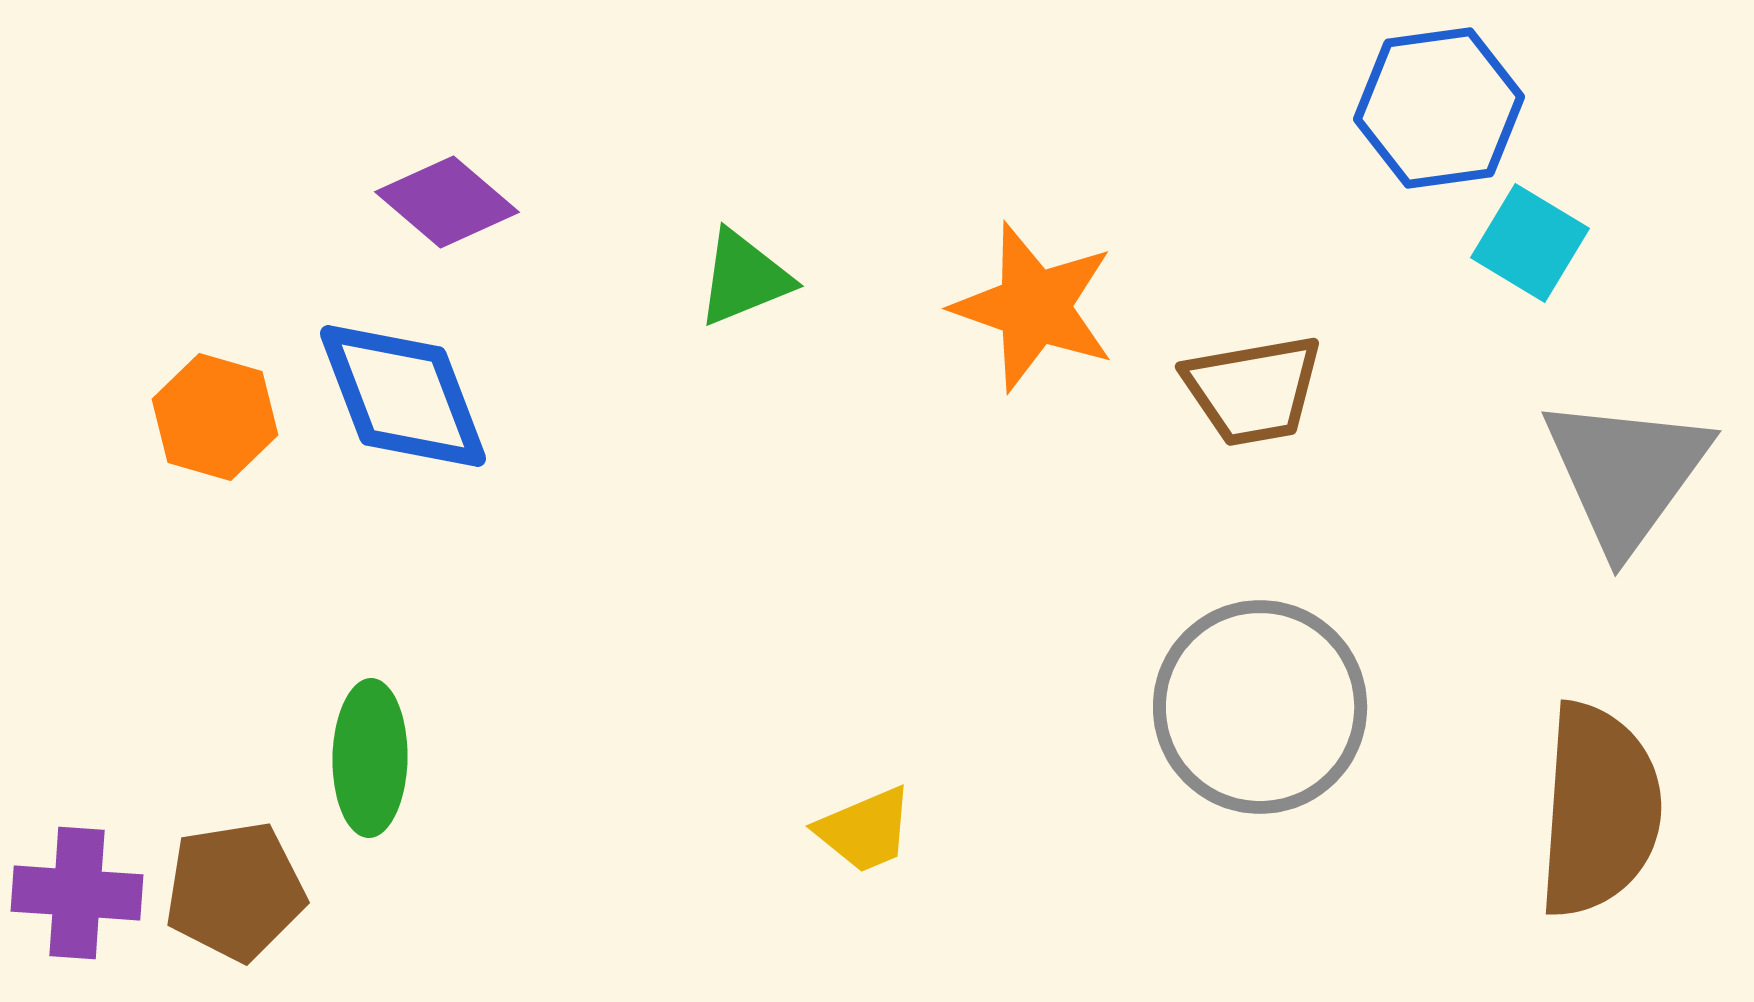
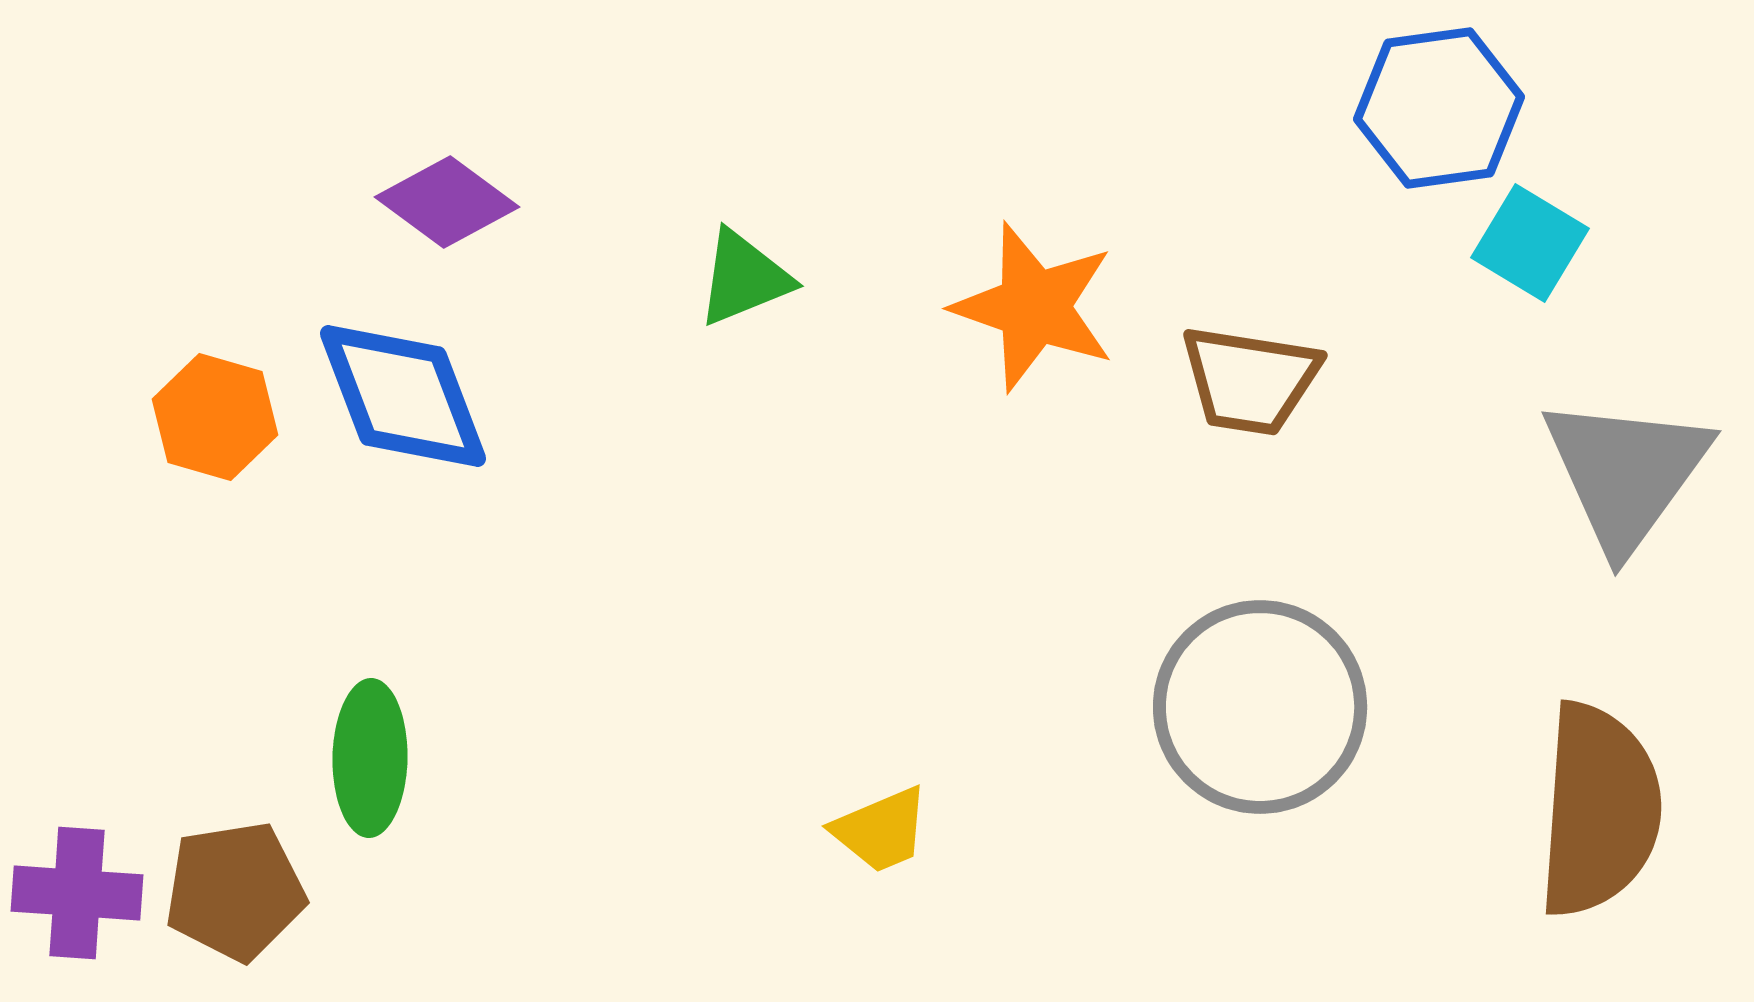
purple diamond: rotated 4 degrees counterclockwise
brown trapezoid: moved 3 px left, 10 px up; rotated 19 degrees clockwise
yellow trapezoid: moved 16 px right
